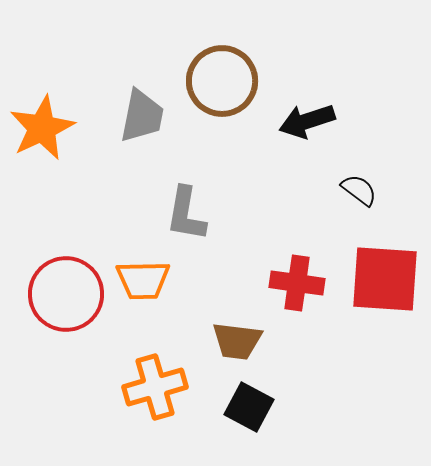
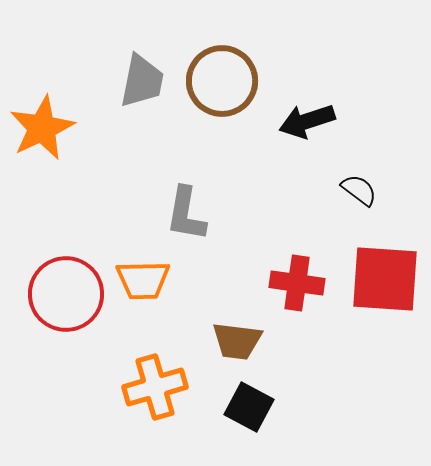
gray trapezoid: moved 35 px up
